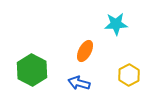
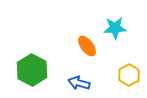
cyan star: moved 1 px left, 4 px down
orange ellipse: moved 2 px right, 5 px up; rotated 65 degrees counterclockwise
